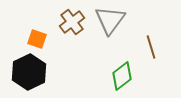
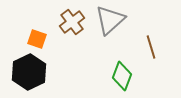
gray triangle: rotated 12 degrees clockwise
green diamond: rotated 32 degrees counterclockwise
